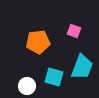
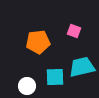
cyan trapezoid: rotated 124 degrees counterclockwise
cyan square: moved 1 px right; rotated 18 degrees counterclockwise
